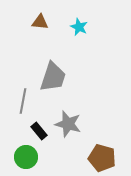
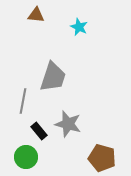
brown triangle: moved 4 px left, 7 px up
